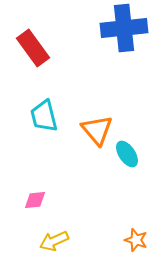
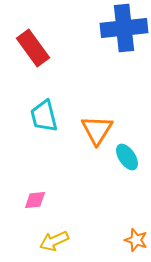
orange triangle: rotated 12 degrees clockwise
cyan ellipse: moved 3 px down
